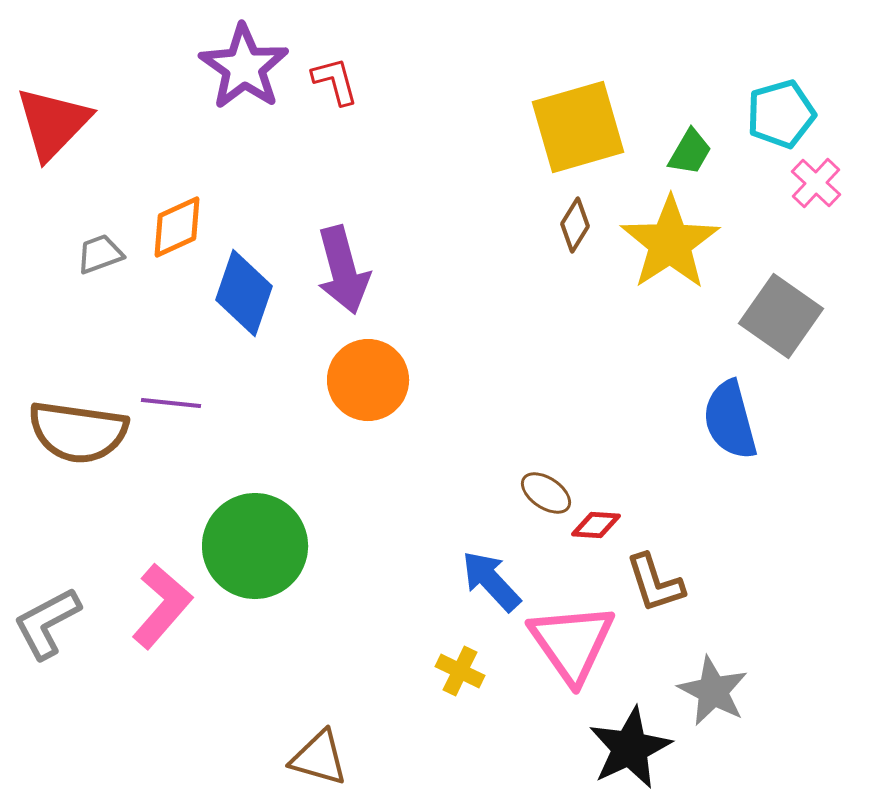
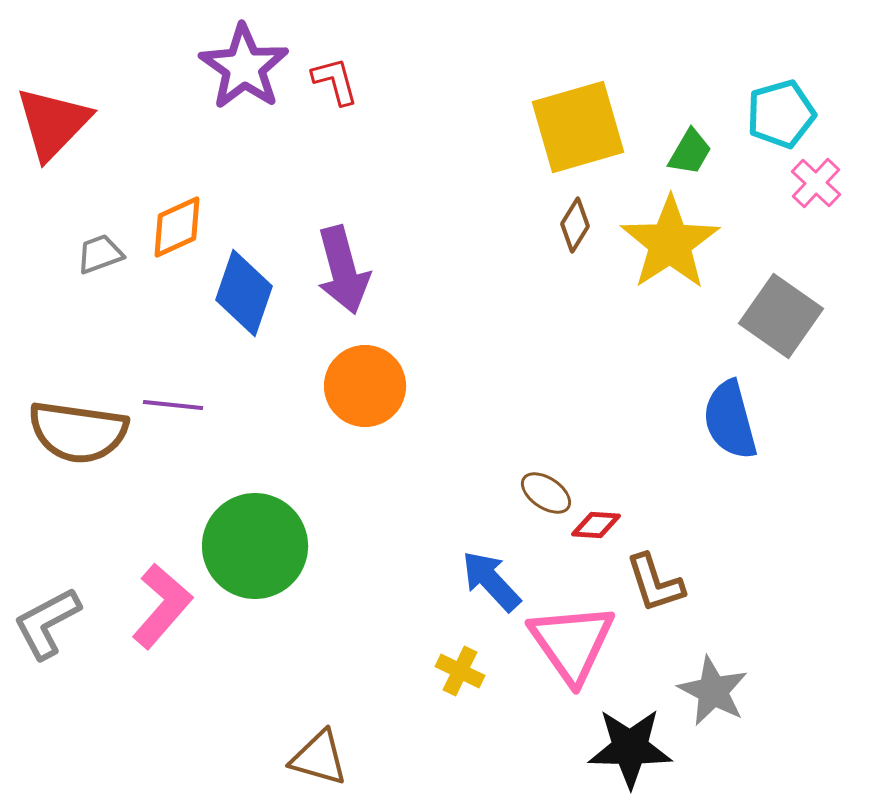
orange circle: moved 3 px left, 6 px down
purple line: moved 2 px right, 2 px down
black star: rotated 26 degrees clockwise
